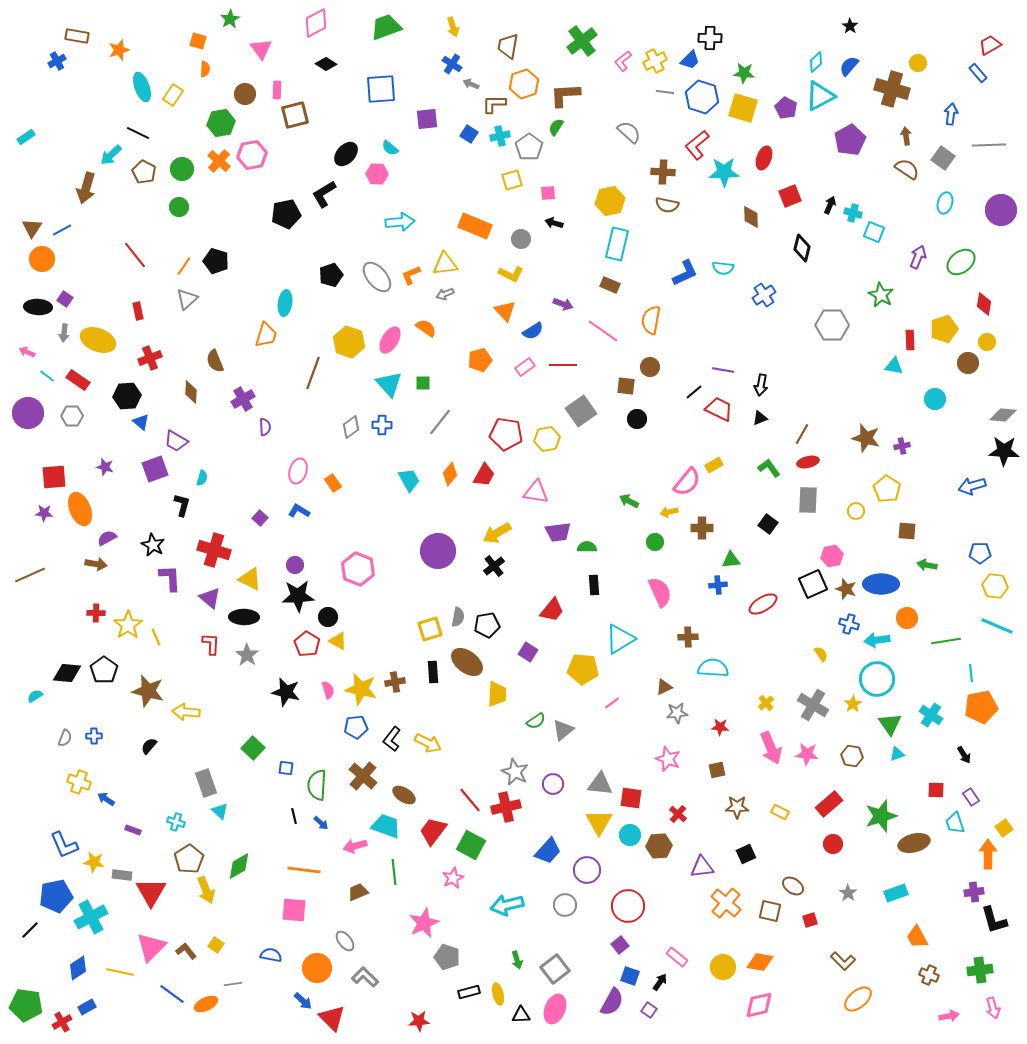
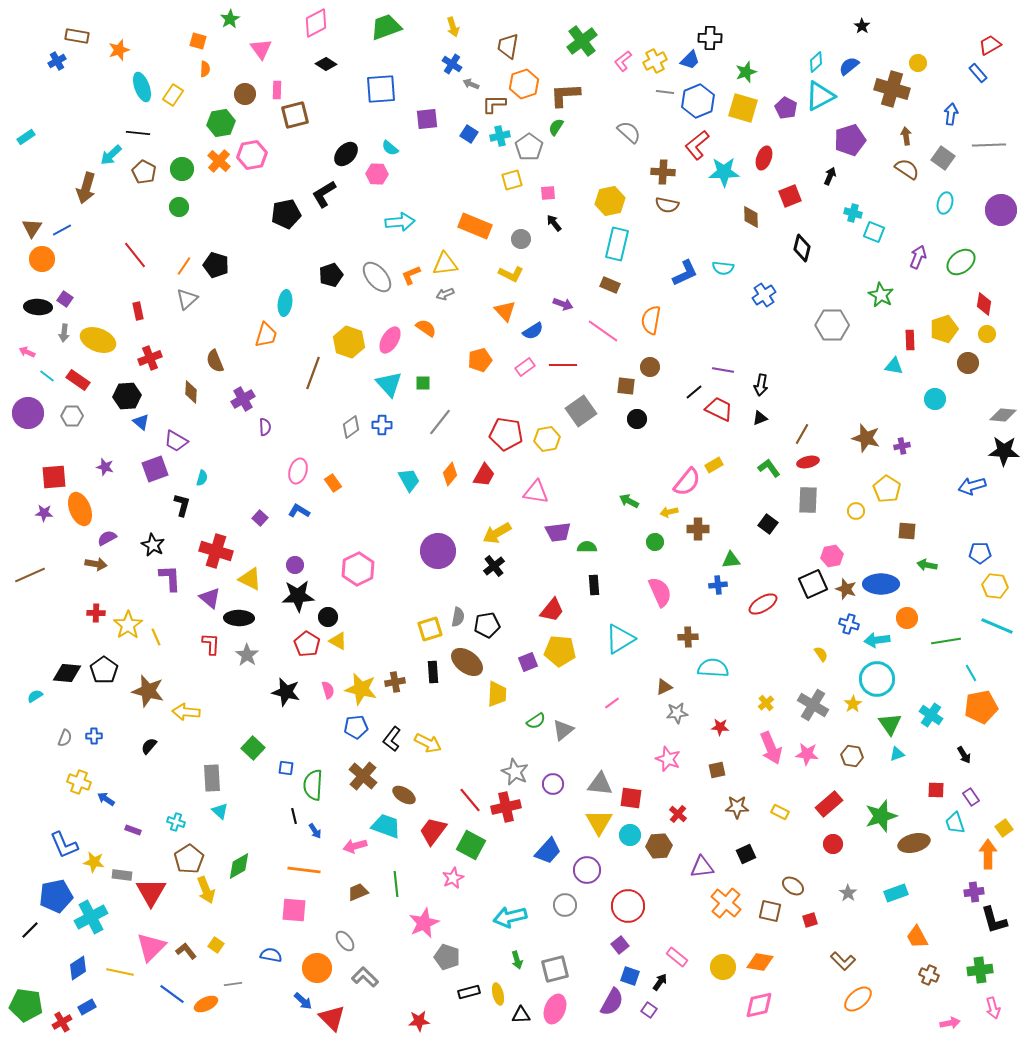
black star at (850, 26): moved 12 px right
blue semicircle at (849, 66): rotated 10 degrees clockwise
green star at (744, 73): moved 2 px right, 1 px up; rotated 25 degrees counterclockwise
blue hexagon at (702, 97): moved 4 px left, 4 px down; rotated 20 degrees clockwise
black line at (138, 133): rotated 20 degrees counterclockwise
purple pentagon at (850, 140): rotated 12 degrees clockwise
black arrow at (830, 205): moved 29 px up
black arrow at (554, 223): rotated 36 degrees clockwise
black pentagon at (216, 261): moved 4 px down
yellow circle at (987, 342): moved 8 px up
brown cross at (702, 528): moved 4 px left, 1 px down
red cross at (214, 550): moved 2 px right, 1 px down
pink hexagon at (358, 569): rotated 12 degrees clockwise
black ellipse at (244, 617): moved 5 px left, 1 px down
purple square at (528, 652): moved 10 px down; rotated 36 degrees clockwise
yellow pentagon at (583, 669): moved 23 px left, 18 px up
cyan line at (971, 673): rotated 24 degrees counterclockwise
gray rectangle at (206, 783): moved 6 px right, 5 px up; rotated 16 degrees clockwise
green semicircle at (317, 785): moved 4 px left
blue arrow at (321, 823): moved 6 px left, 8 px down; rotated 14 degrees clockwise
green line at (394, 872): moved 2 px right, 12 px down
cyan arrow at (507, 905): moved 3 px right, 12 px down
gray square at (555, 969): rotated 24 degrees clockwise
pink arrow at (949, 1016): moved 1 px right, 7 px down
